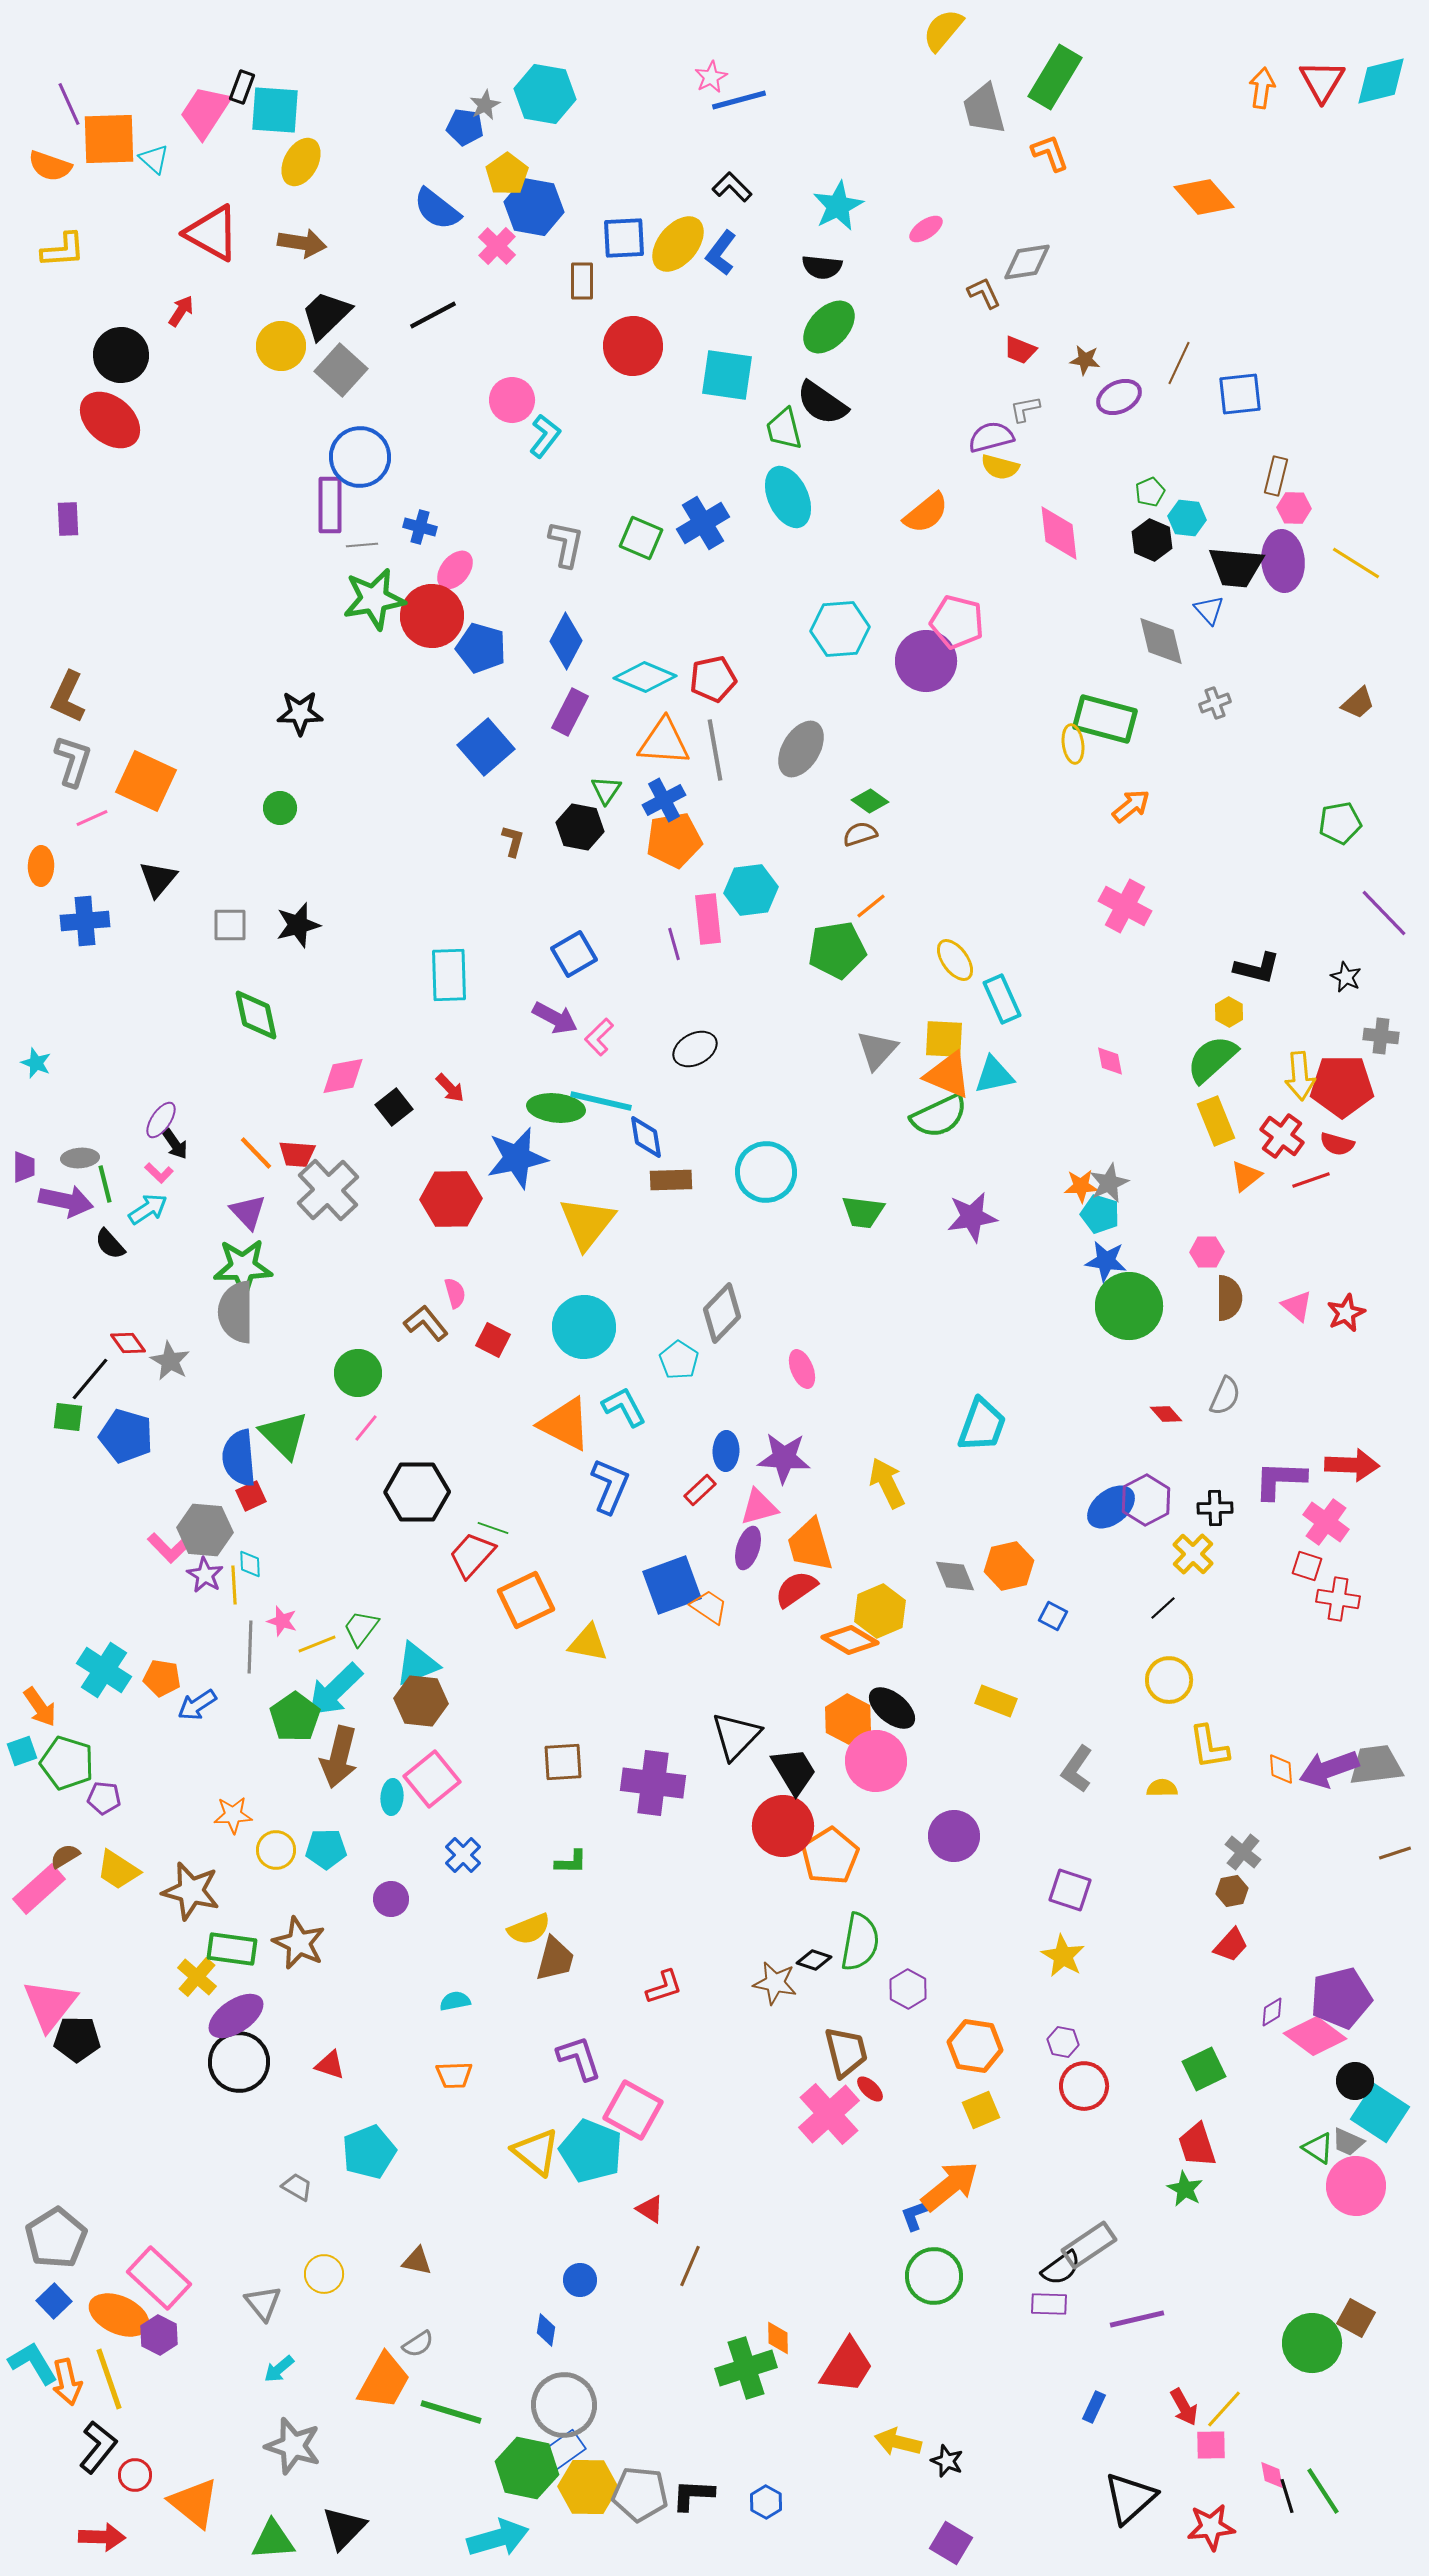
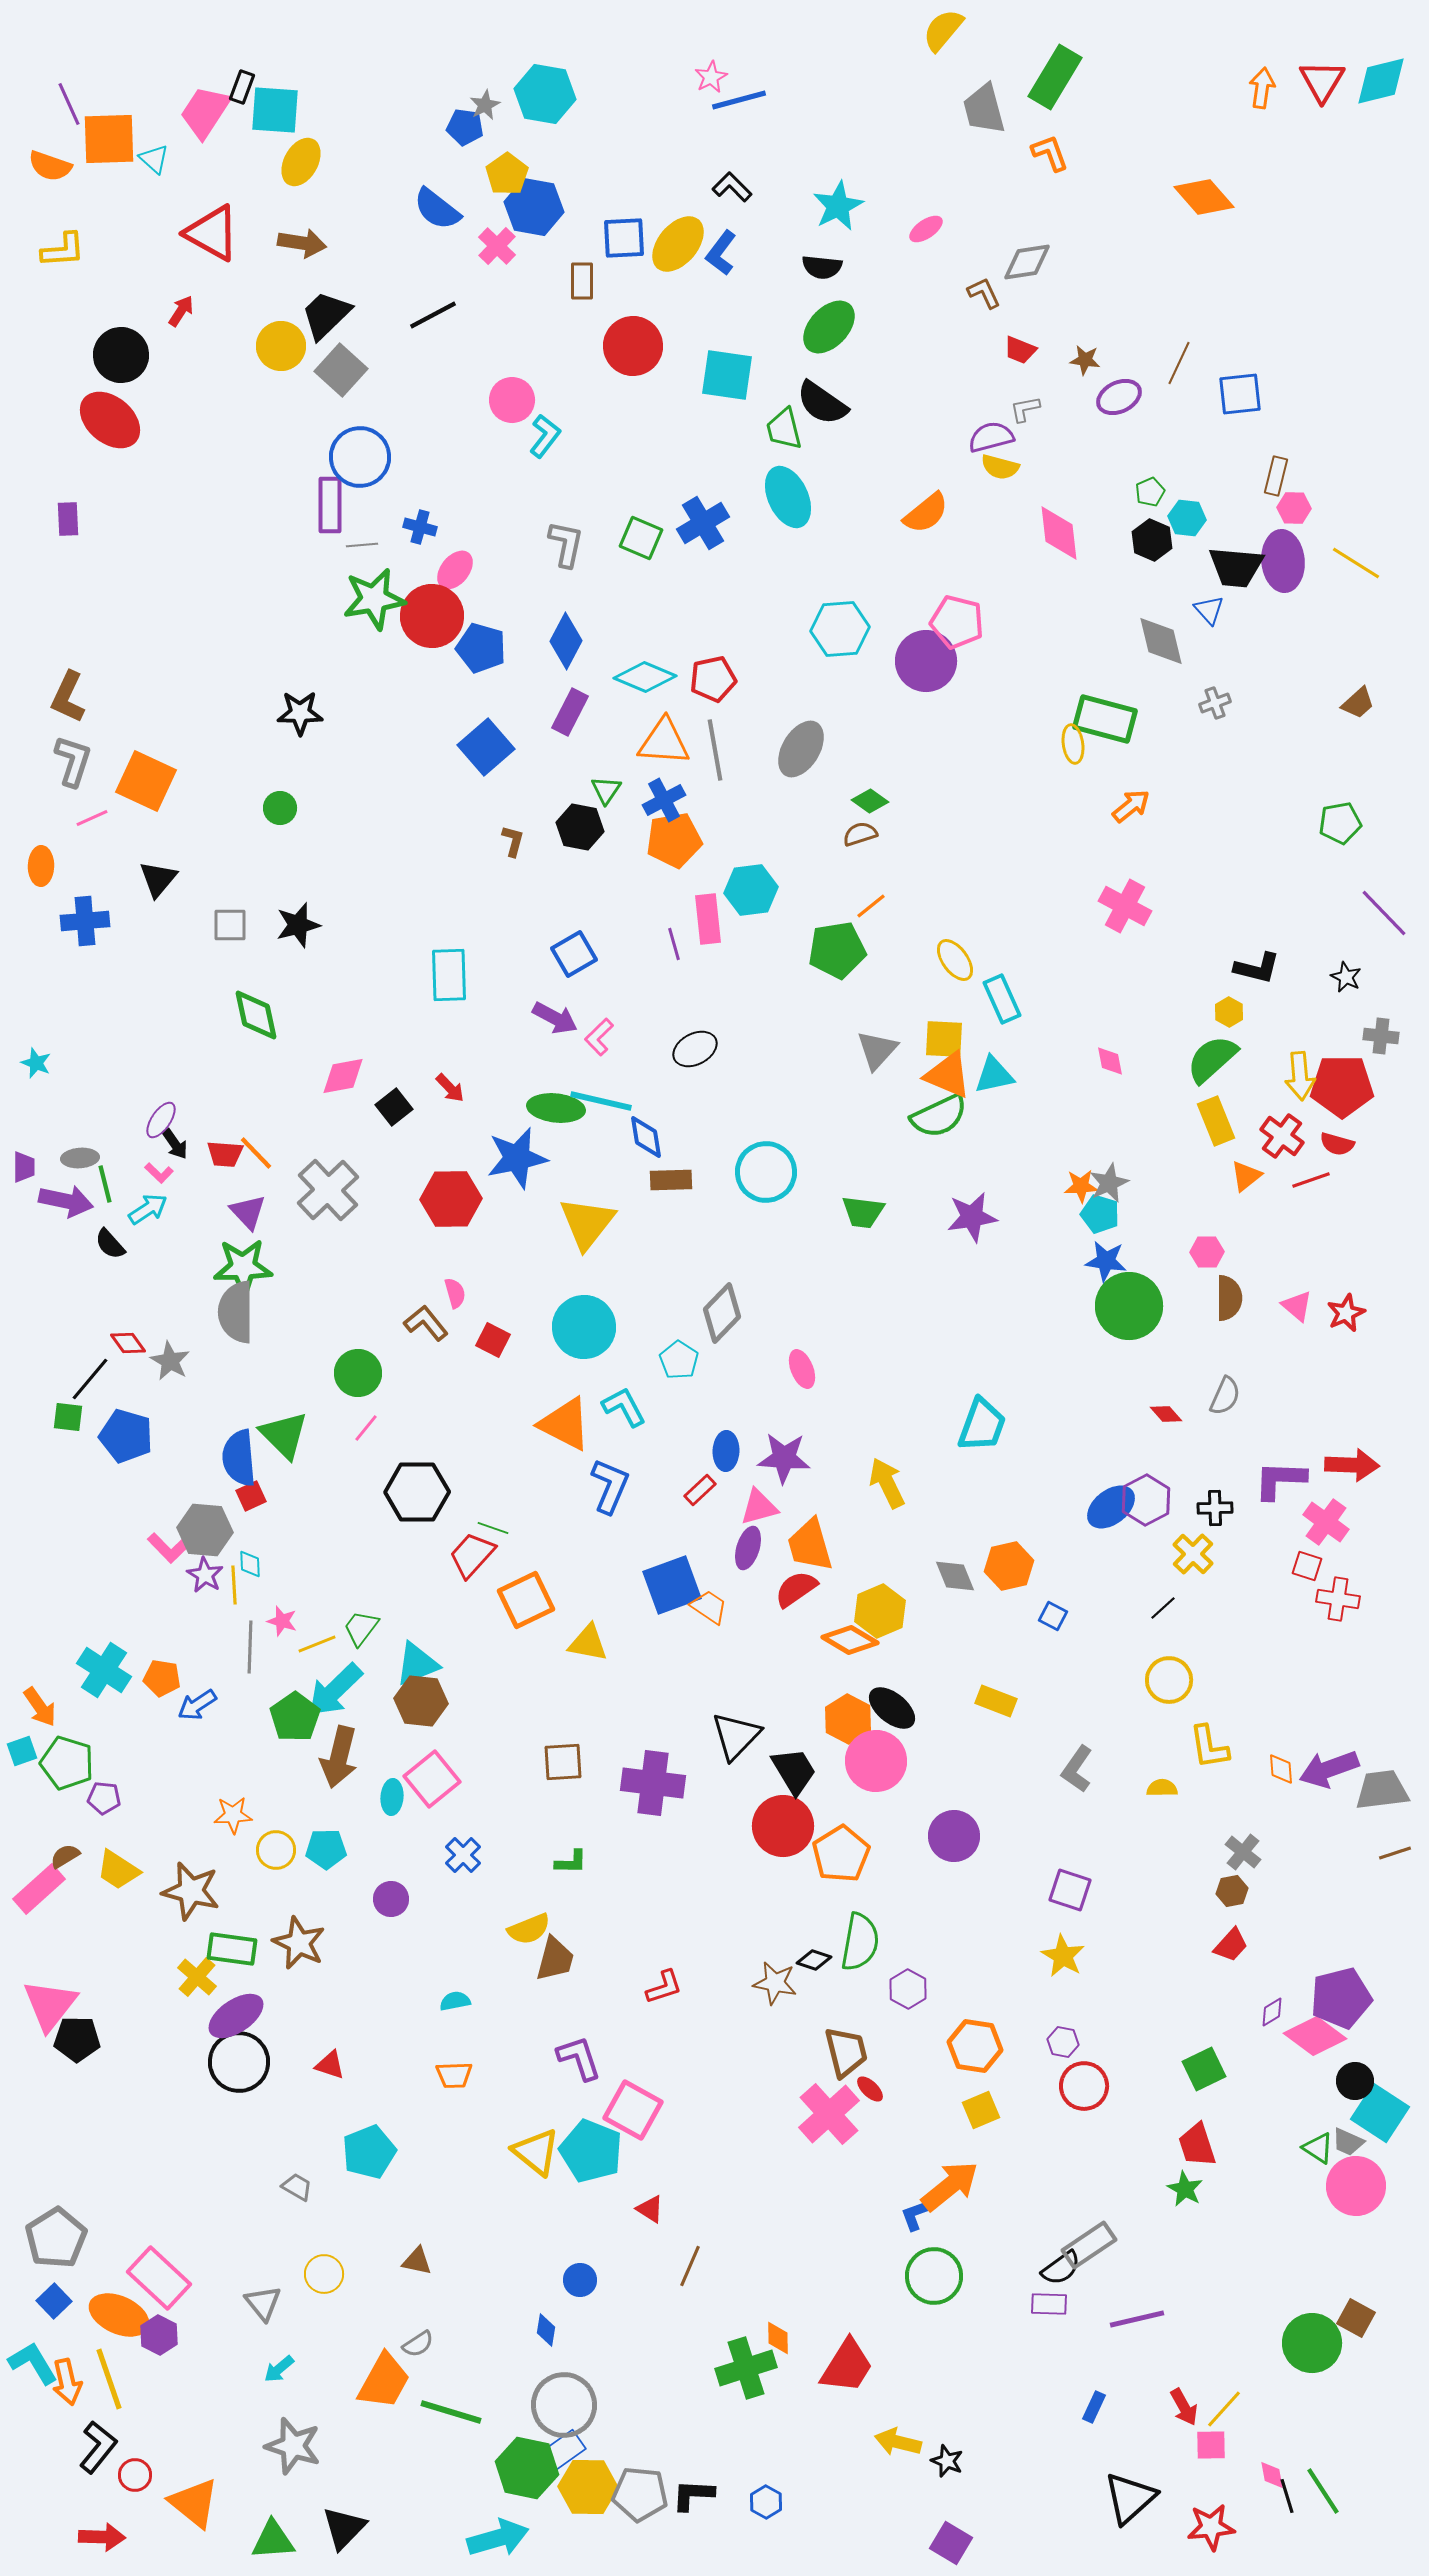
red trapezoid at (297, 1154): moved 72 px left
gray trapezoid at (1376, 1765): moved 6 px right, 25 px down
orange pentagon at (830, 1856): moved 11 px right, 2 px up
